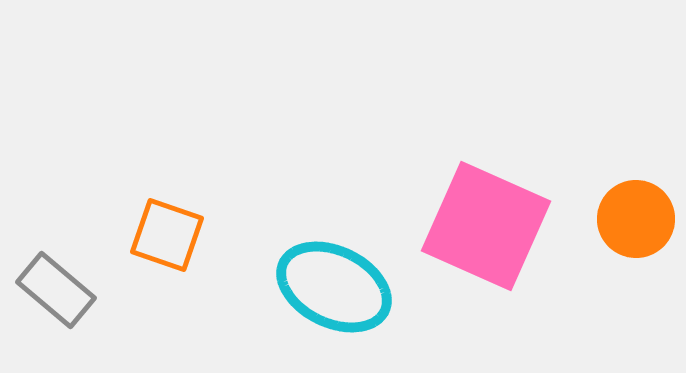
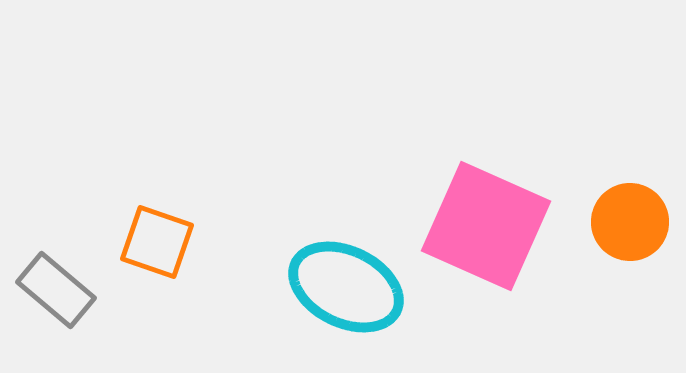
orange circle: moved 6 px left, 3 px down
orange square: moved 10 px left, 7 px down
cyan ellipse: moved 12 px right
